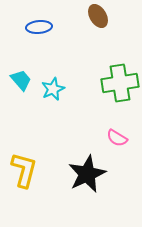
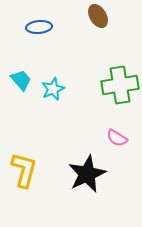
green cross: moved 2 px down
